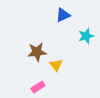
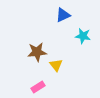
cyan star: moved 3 px left; rotated 28 degrees clockwise
